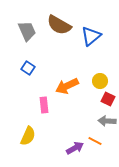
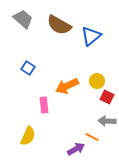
gray trapezoid: moved 4 px left, 12 px up; rotated 25 degrees counterclockwise
yellow circle: moved 3 px left
red square: moved 1 px left, 2 px up
orange line: moved 3 px left, 4 px up
purple arrow: moved 1 px right, 1 px down
